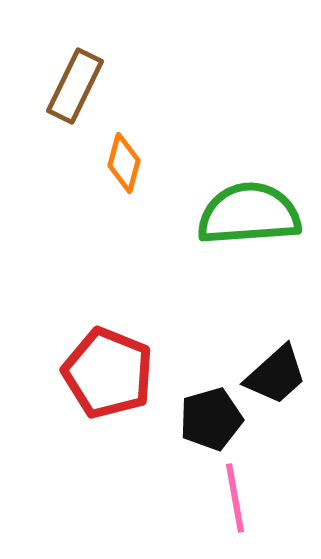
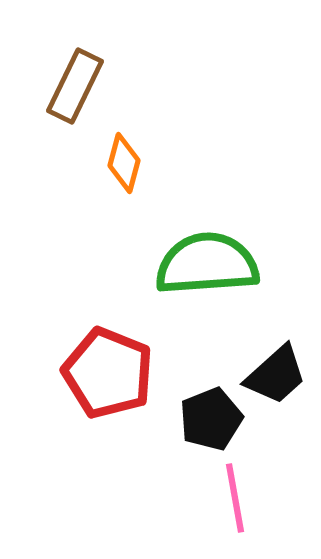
green semicircle: moved 42 px left, 50 px down
black pentagon: rotated 6 degrees counterclockwise
